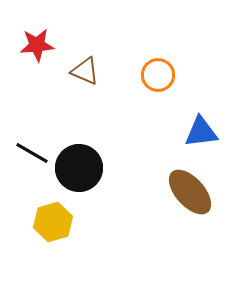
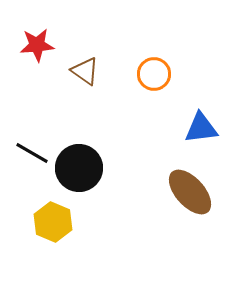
brown triangle: rotated 12 degrees clockwise
orange circle: moved 4 px left, 1 px up
blue triangle: moved 4 px up
yellow hexagon: rotated 21 degrees counterclockwise
